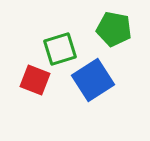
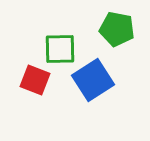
green pentagon: moved 3 px right
green square: rotated 16 degrees clockwise
